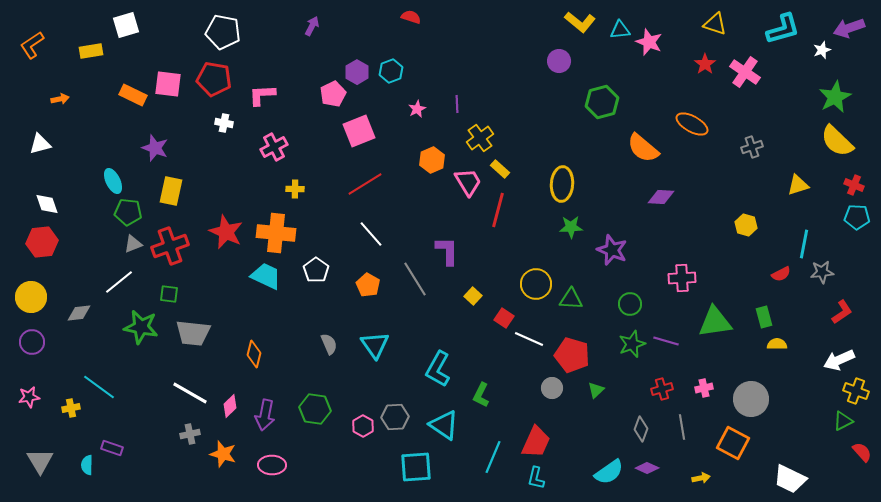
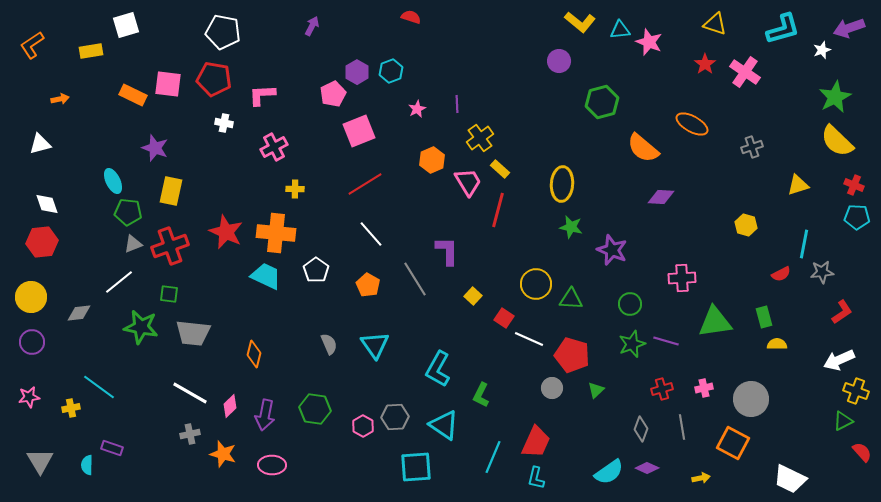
green star at (571, 227): rotated 15 degrees clockwise
